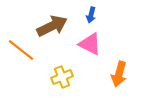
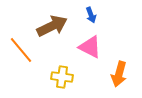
blue arrow: rotated 35 degrees counterclockwise
pink triangle: moved 3 px down
orange line: rotated 12 degrees clockwise
yellow cross: rotated 30 degrees clockwise
